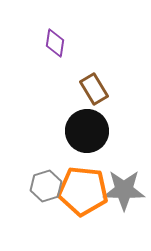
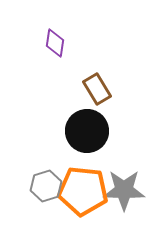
brown rectangle: moved 3 px right
